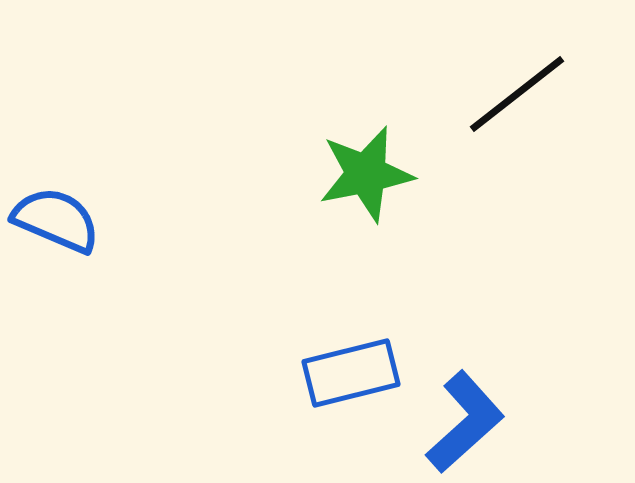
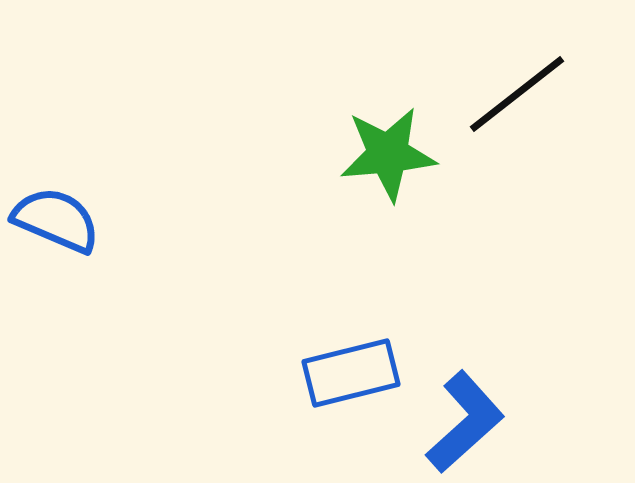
green star: moved 22 px right, 20 px up; rotated 6 degrees clockwise
